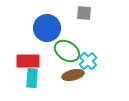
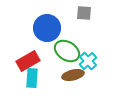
red rectangle: rotated 30 degrees counterclockwise
